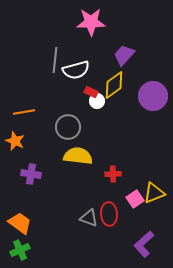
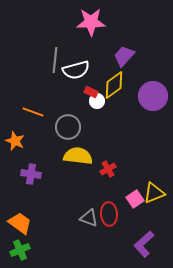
purple trapezoid: moved 1 px down
orange line: moved 9 px right; rotated 30 degrees clockwise
red cross: moved 5 px left, 5 px up; rotated 28 degrees counterclockwise
